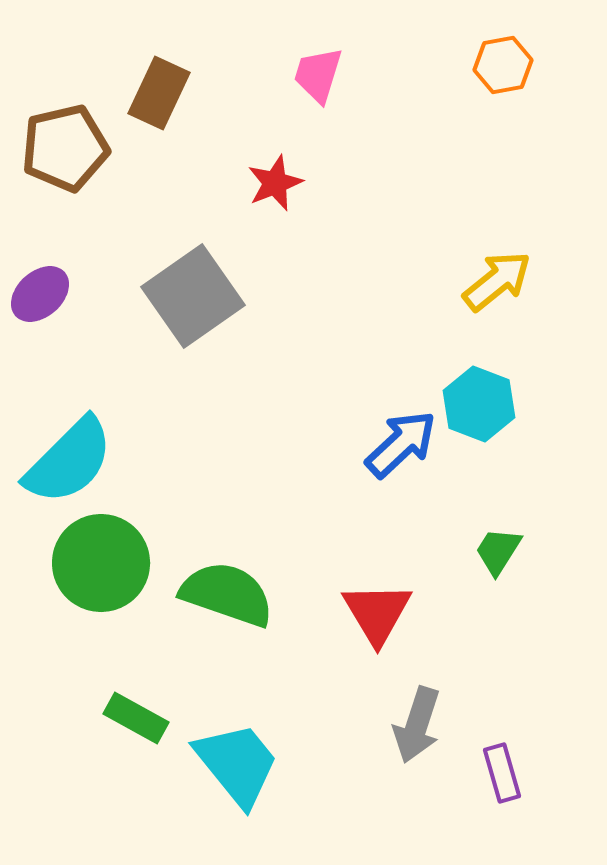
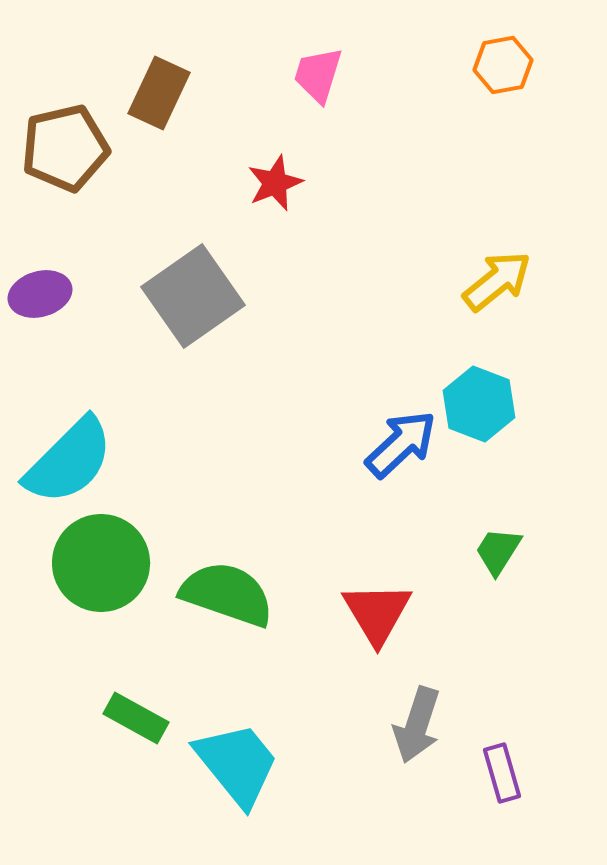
purple ellipse: rotated 26 degrees clockwise
